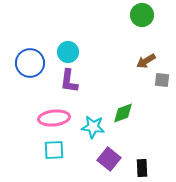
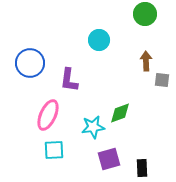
green circle: moved 3 px right, 1 px up
cyan circle: moved 31 px right, 12 px up
brown arrow: rotated 120 degrees clockwise
purple L-shape: moved 1 px up
green diamond: moved 3 px left
pink ellipse: moved 6 px left, 3 px up; rotated 60 degrees counterclockwise
cyan star: rotated 15 degrees counterclockwise
purple square: rotated 35 degrees clockwise
